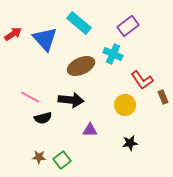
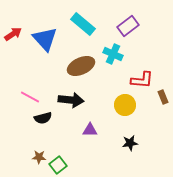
cyan rectangle: moved 4 px right, 1 px down
red L-shape: rotated 50 degrees counterclockwise
green square: moved 4 px left, 5 px down
